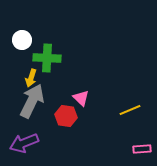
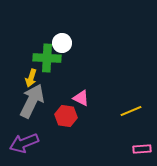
white circle: moved 40 px right, 3 px down
pink triangle: rotated 18 degrees counterclockwise
yellow line: moved 1 px right, 1 px down
